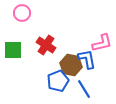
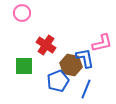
green square: moved 11 px right, 16 px down
blue L-shape: moved 2 px left, 1 px up
blue line: moved 2 px right; rotated 54 degrees clockwise
